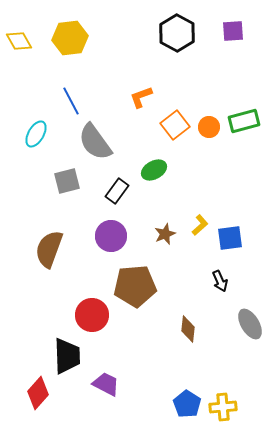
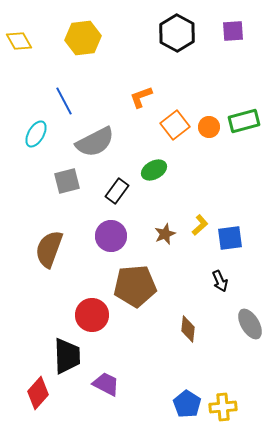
yellow hexagon: moved 13 px right
blue line: moved 7 px left
gray semicircle: rotated 81 degrees counterclockwise
